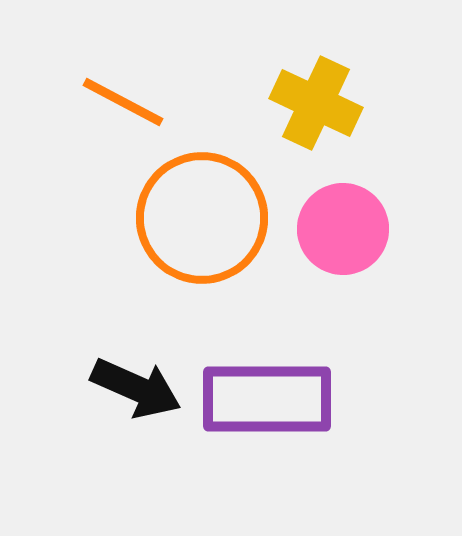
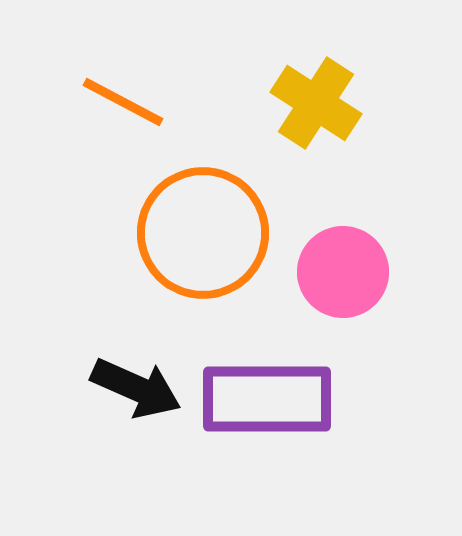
yellow cross: rotated 8 degrees clockwise
orange circle: moved 1 px right, 15 px down
pink circle: moved 43 px down
